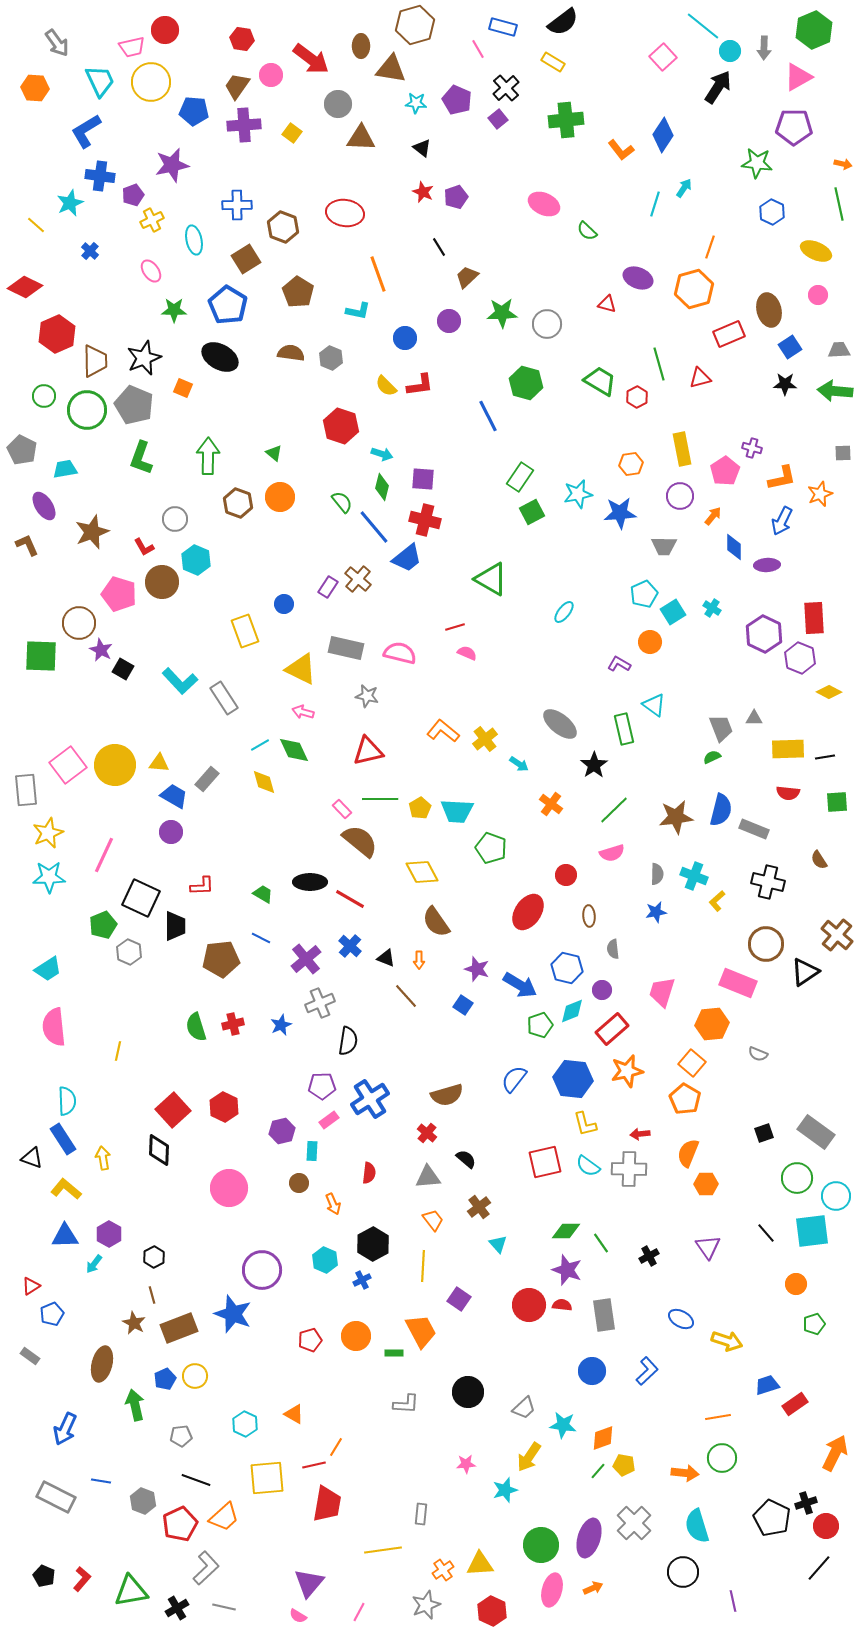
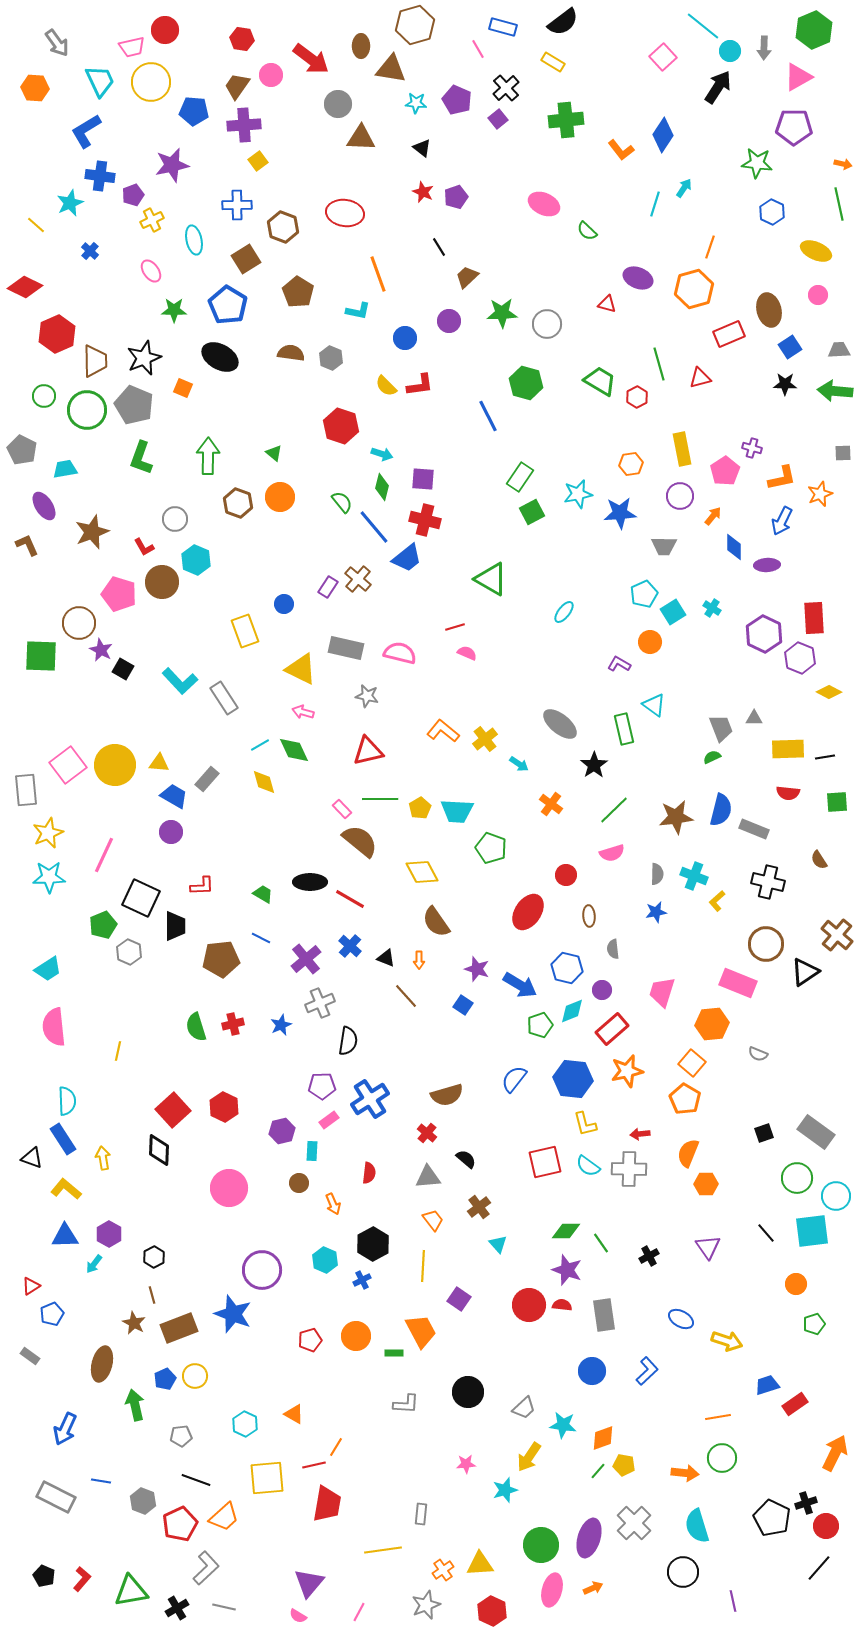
yellow square at (292, 133): moved 34 px left, 28 px down; rotated 18 degrees clockwise
